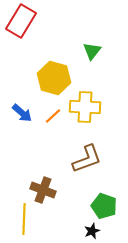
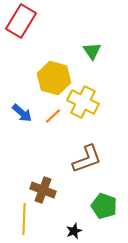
green triangle: rotated 12 degrees counterclockwise
yellow cross: moved 2 px left, 5 px up; rotated 24 degrees clockwise
black star: moved 18 px left
